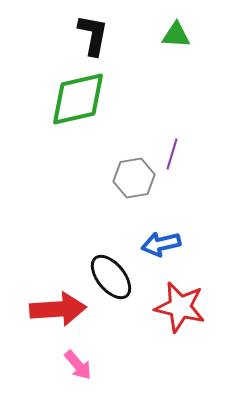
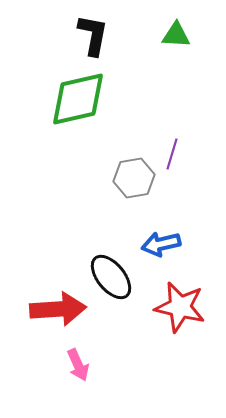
pink arrow: rotated 16 degrees clockwise
